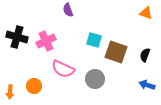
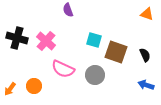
orange triangle: moved 1 px right, 1 px down
black cross: moved 1 px down
pink cross: rotated 24 degrees counterclockwise
black semicircle: rotated 136 degrees clockwise
gray circle: moved 4 px up
blue arrow: moved 1 px left
orange arrow: moved 3 px up; rotated 32 degrees clockwise
